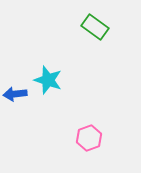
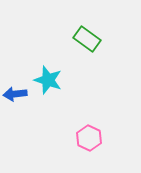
green rectangle: moved 8 px left, 12 px down
pink hexagon: rotated 15 degrees counterclockwise
